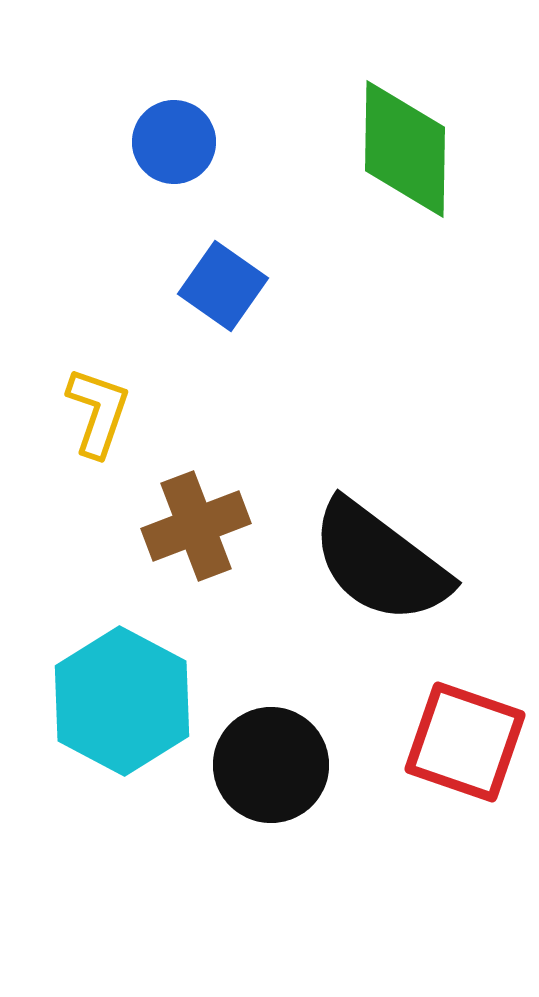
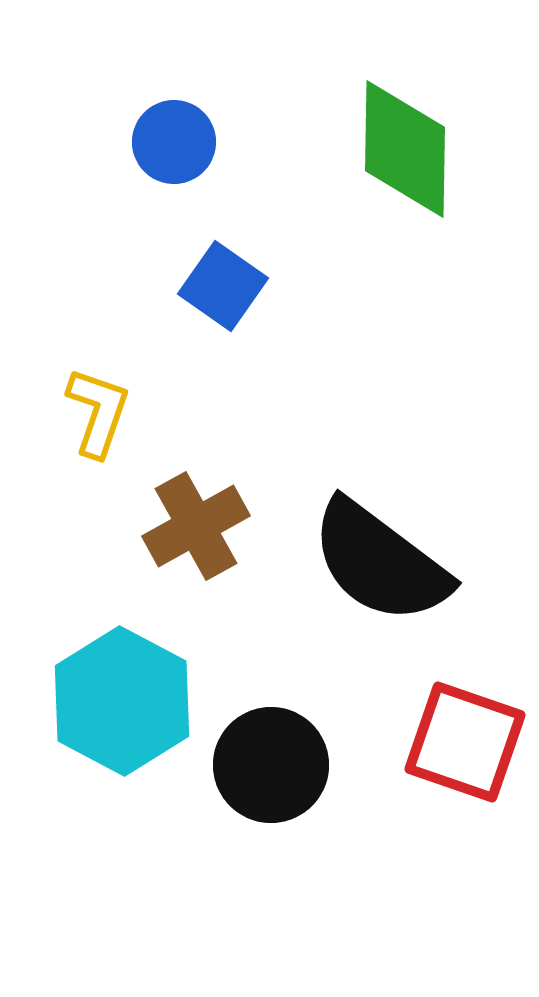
brown cross: rotated 8 degrees counterclockwise
